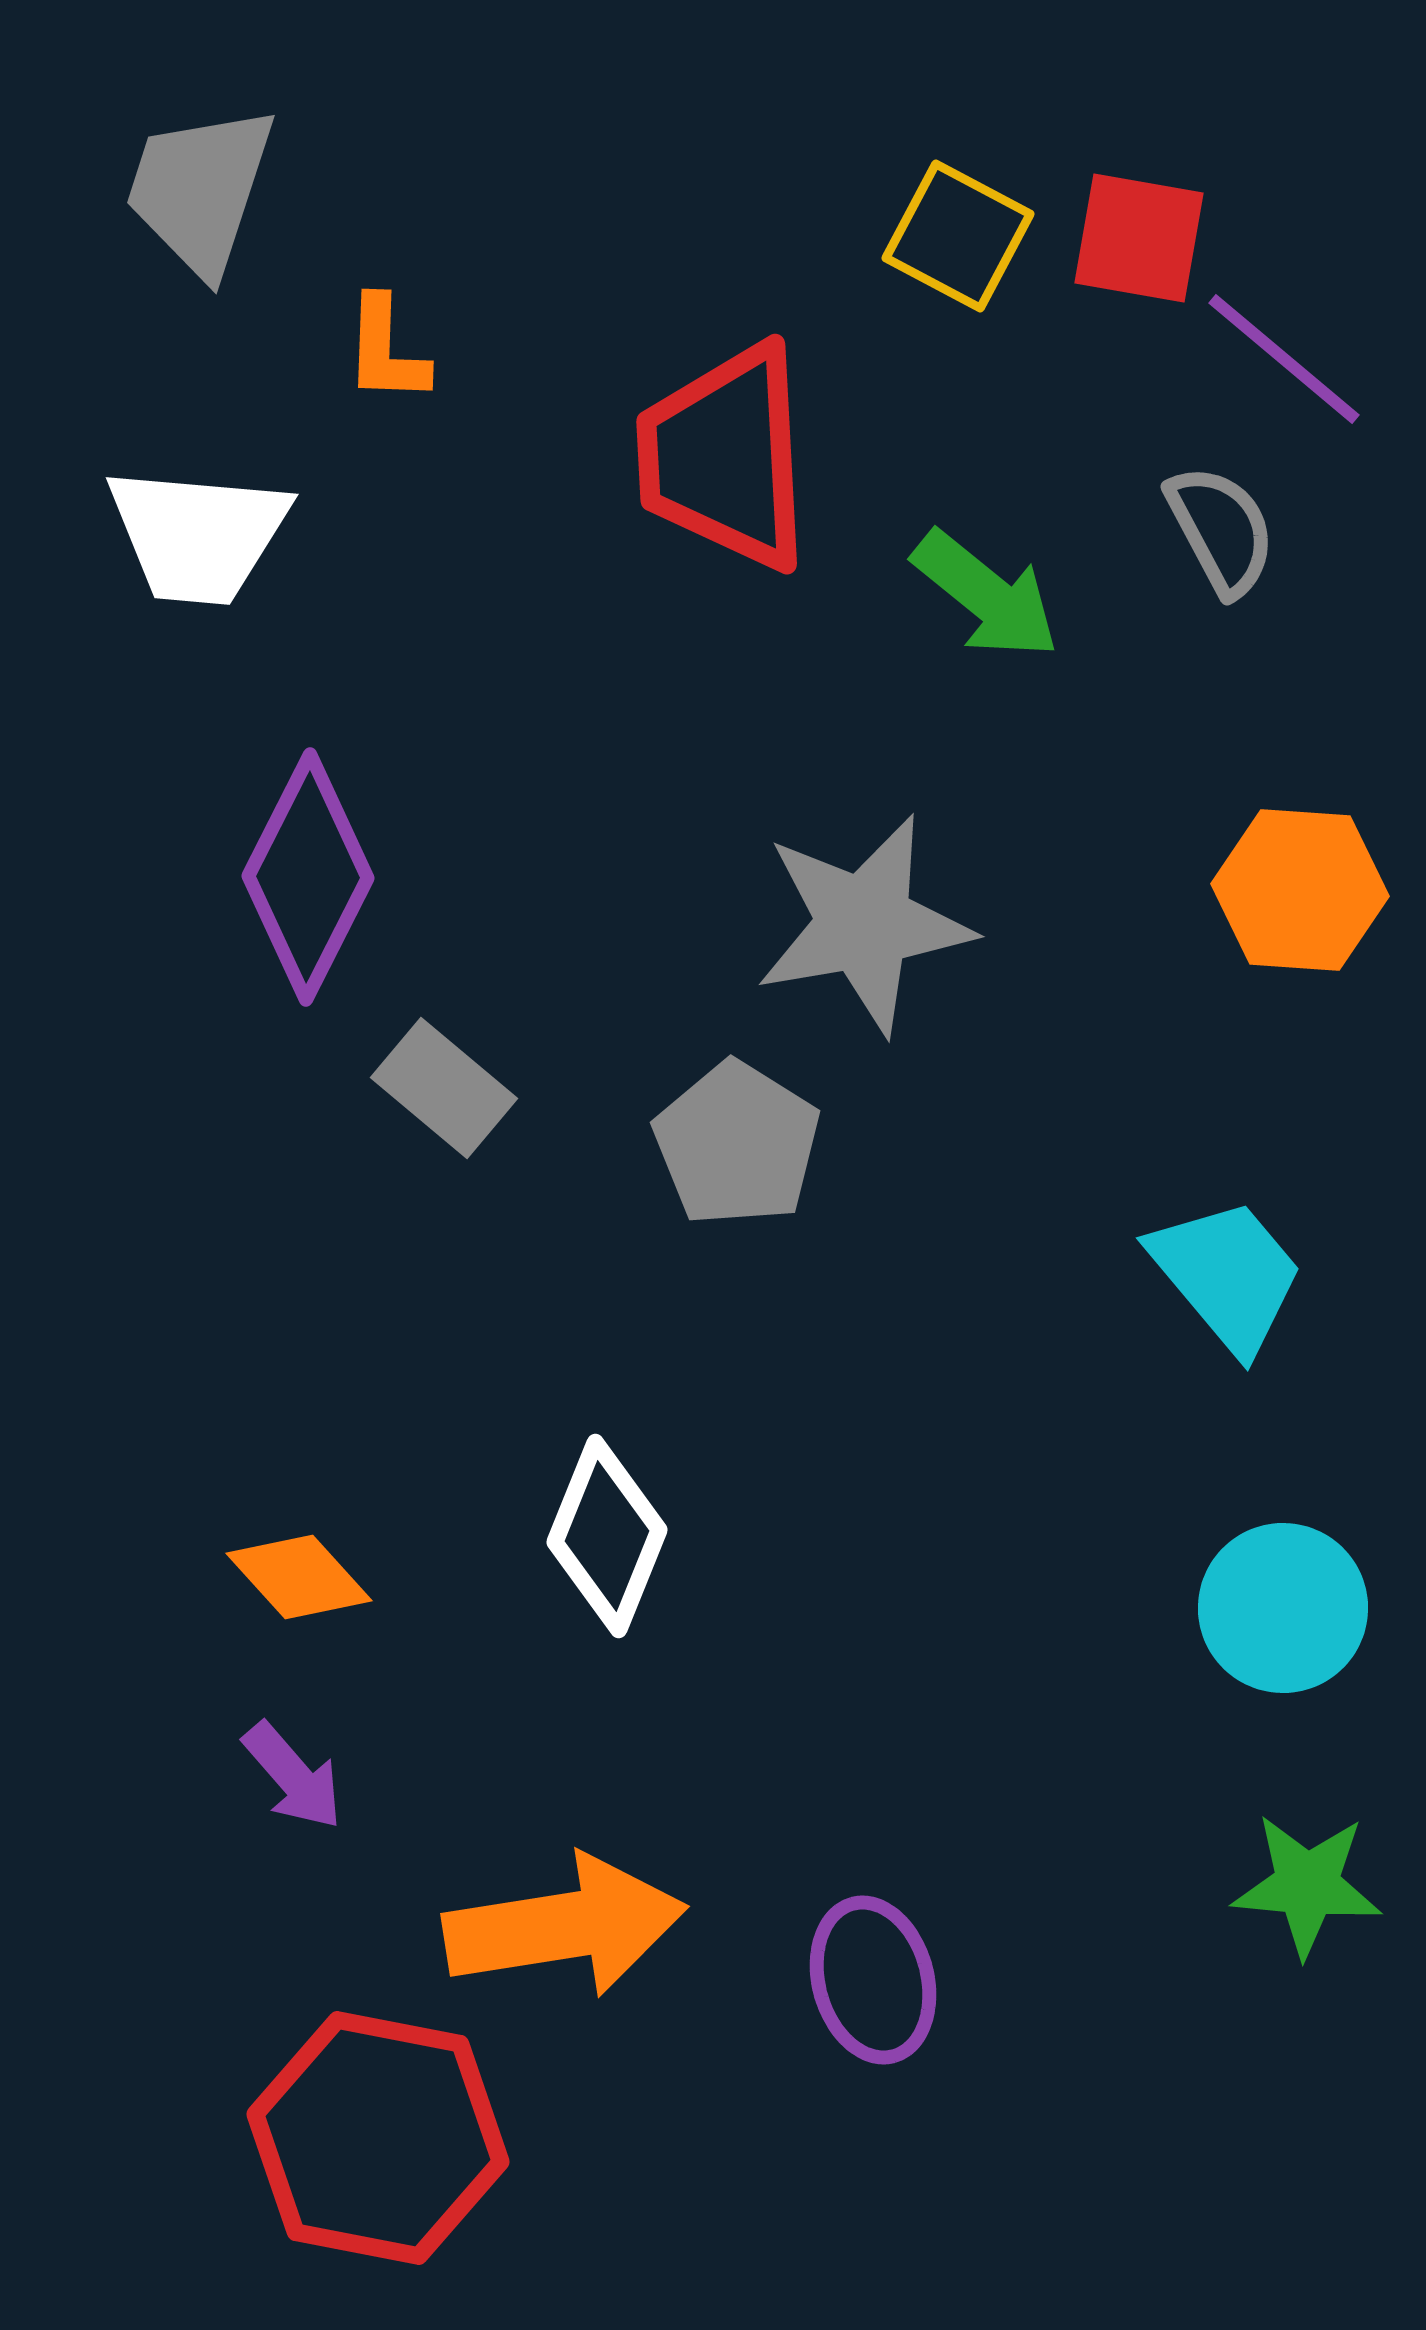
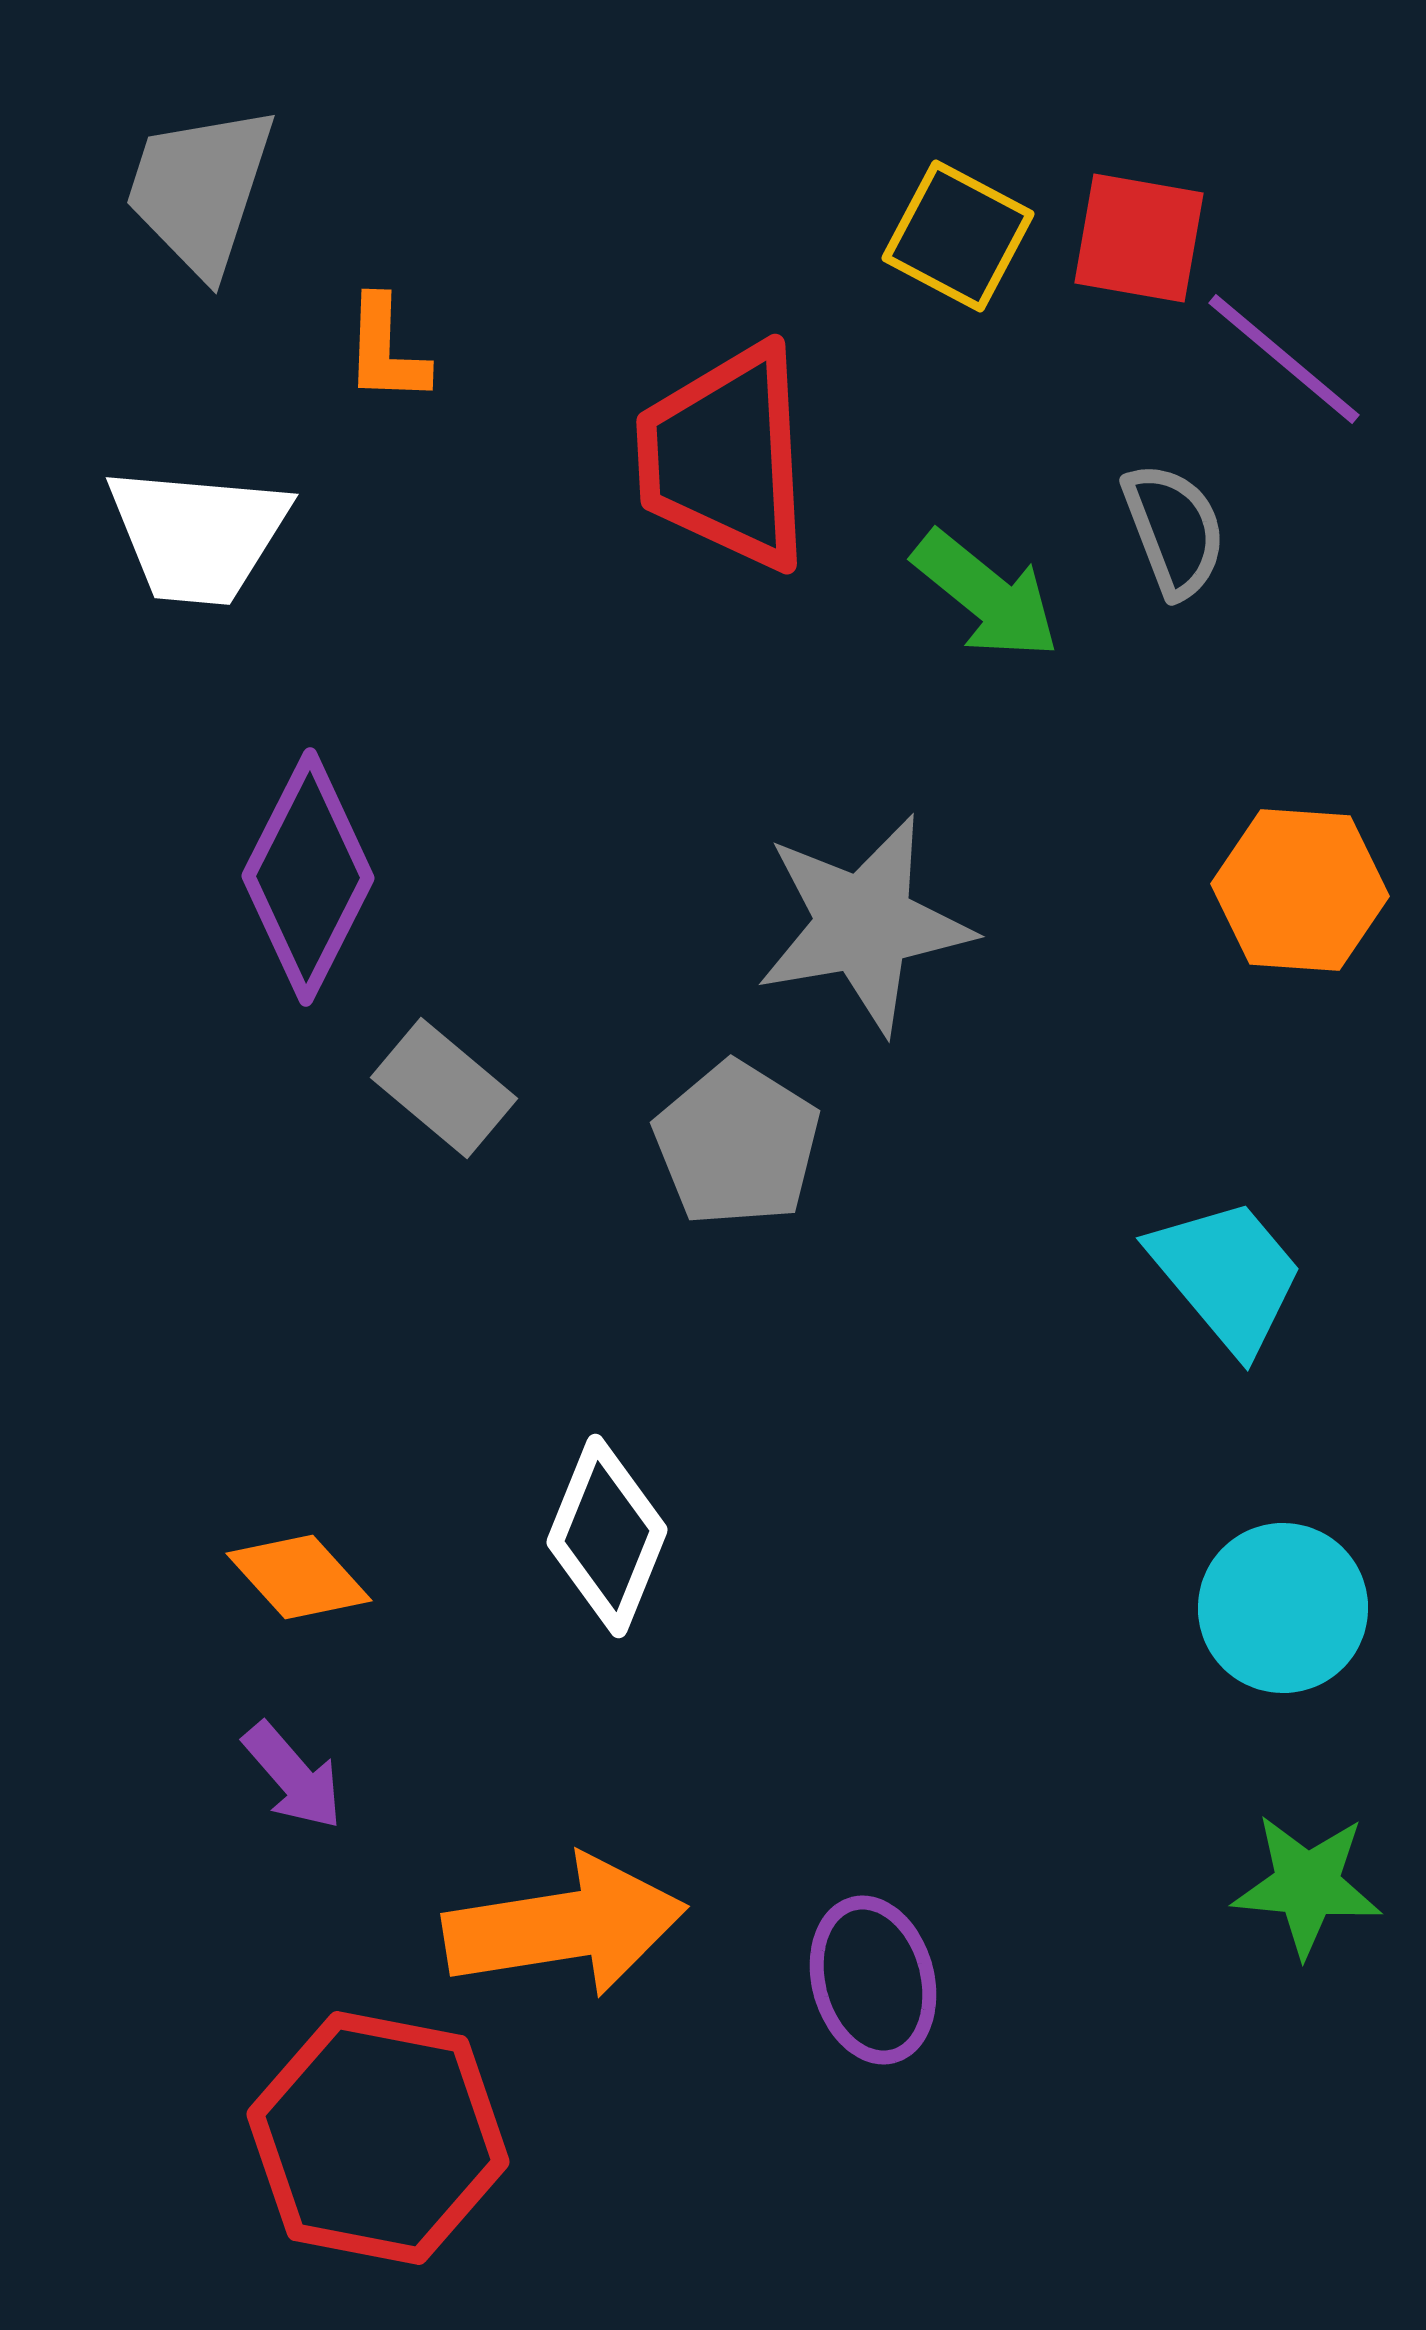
gray semicircle: moved 47 px left; rotated 7 degrees clockwise
